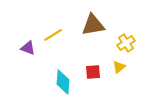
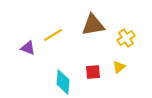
yellow cross: moved 5 px up
